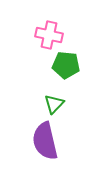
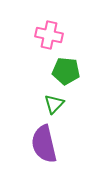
green pentagon: moved 6 px down
purple semicircle: moved 1 px left, 3 px down
